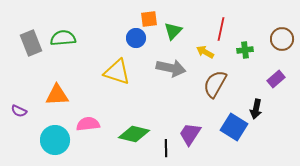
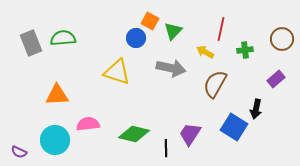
orange square: moved 1 px right, 2 px down; rotated 36 degrees clockwise
purple semicircle: moved 41 px down
